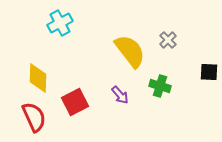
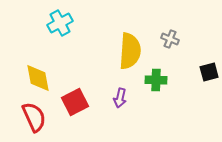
gray cross: moved 2 px right, 1 px up; rotated 24 degrees counterclockwise
yellow semicircle: rotated 42 degrees clockwise
black square: rotated 18 degrees counterclockwise
yellow diamond: rotated 12 degrees counterclockwise
green cross: moved 4 px left, 6 px up; rotated 15 degrees counterclockwise
purple arrow: moved 3 px down; rotated 54 degrees clockwise
